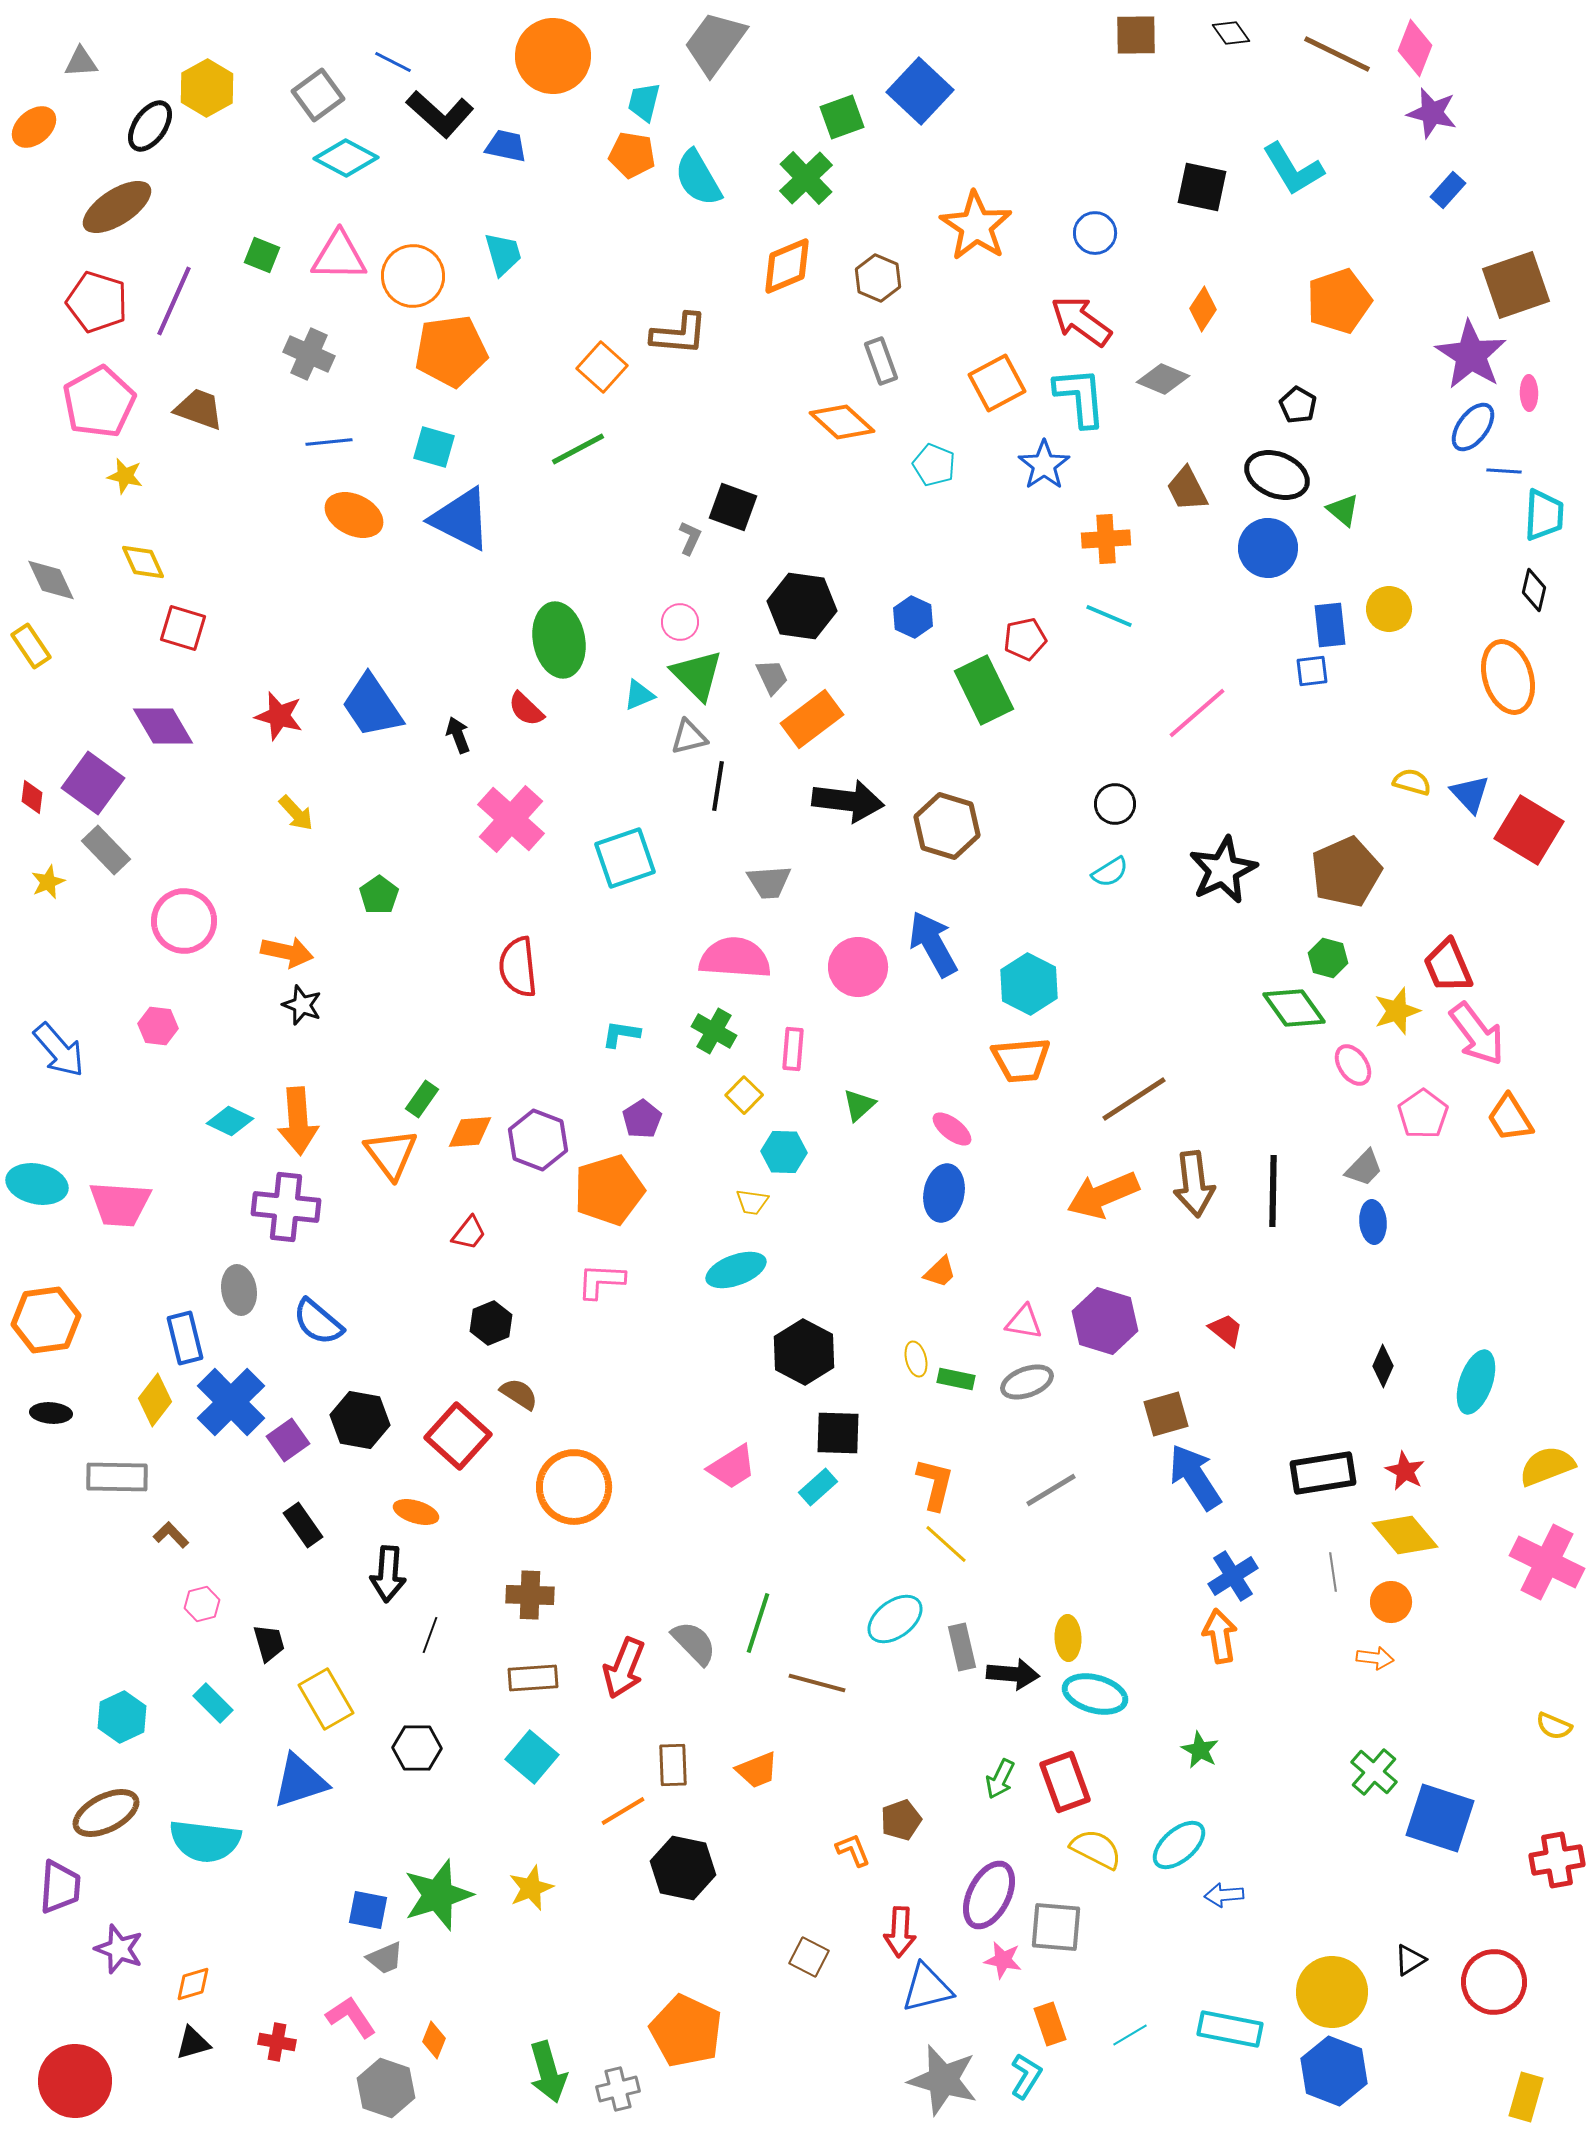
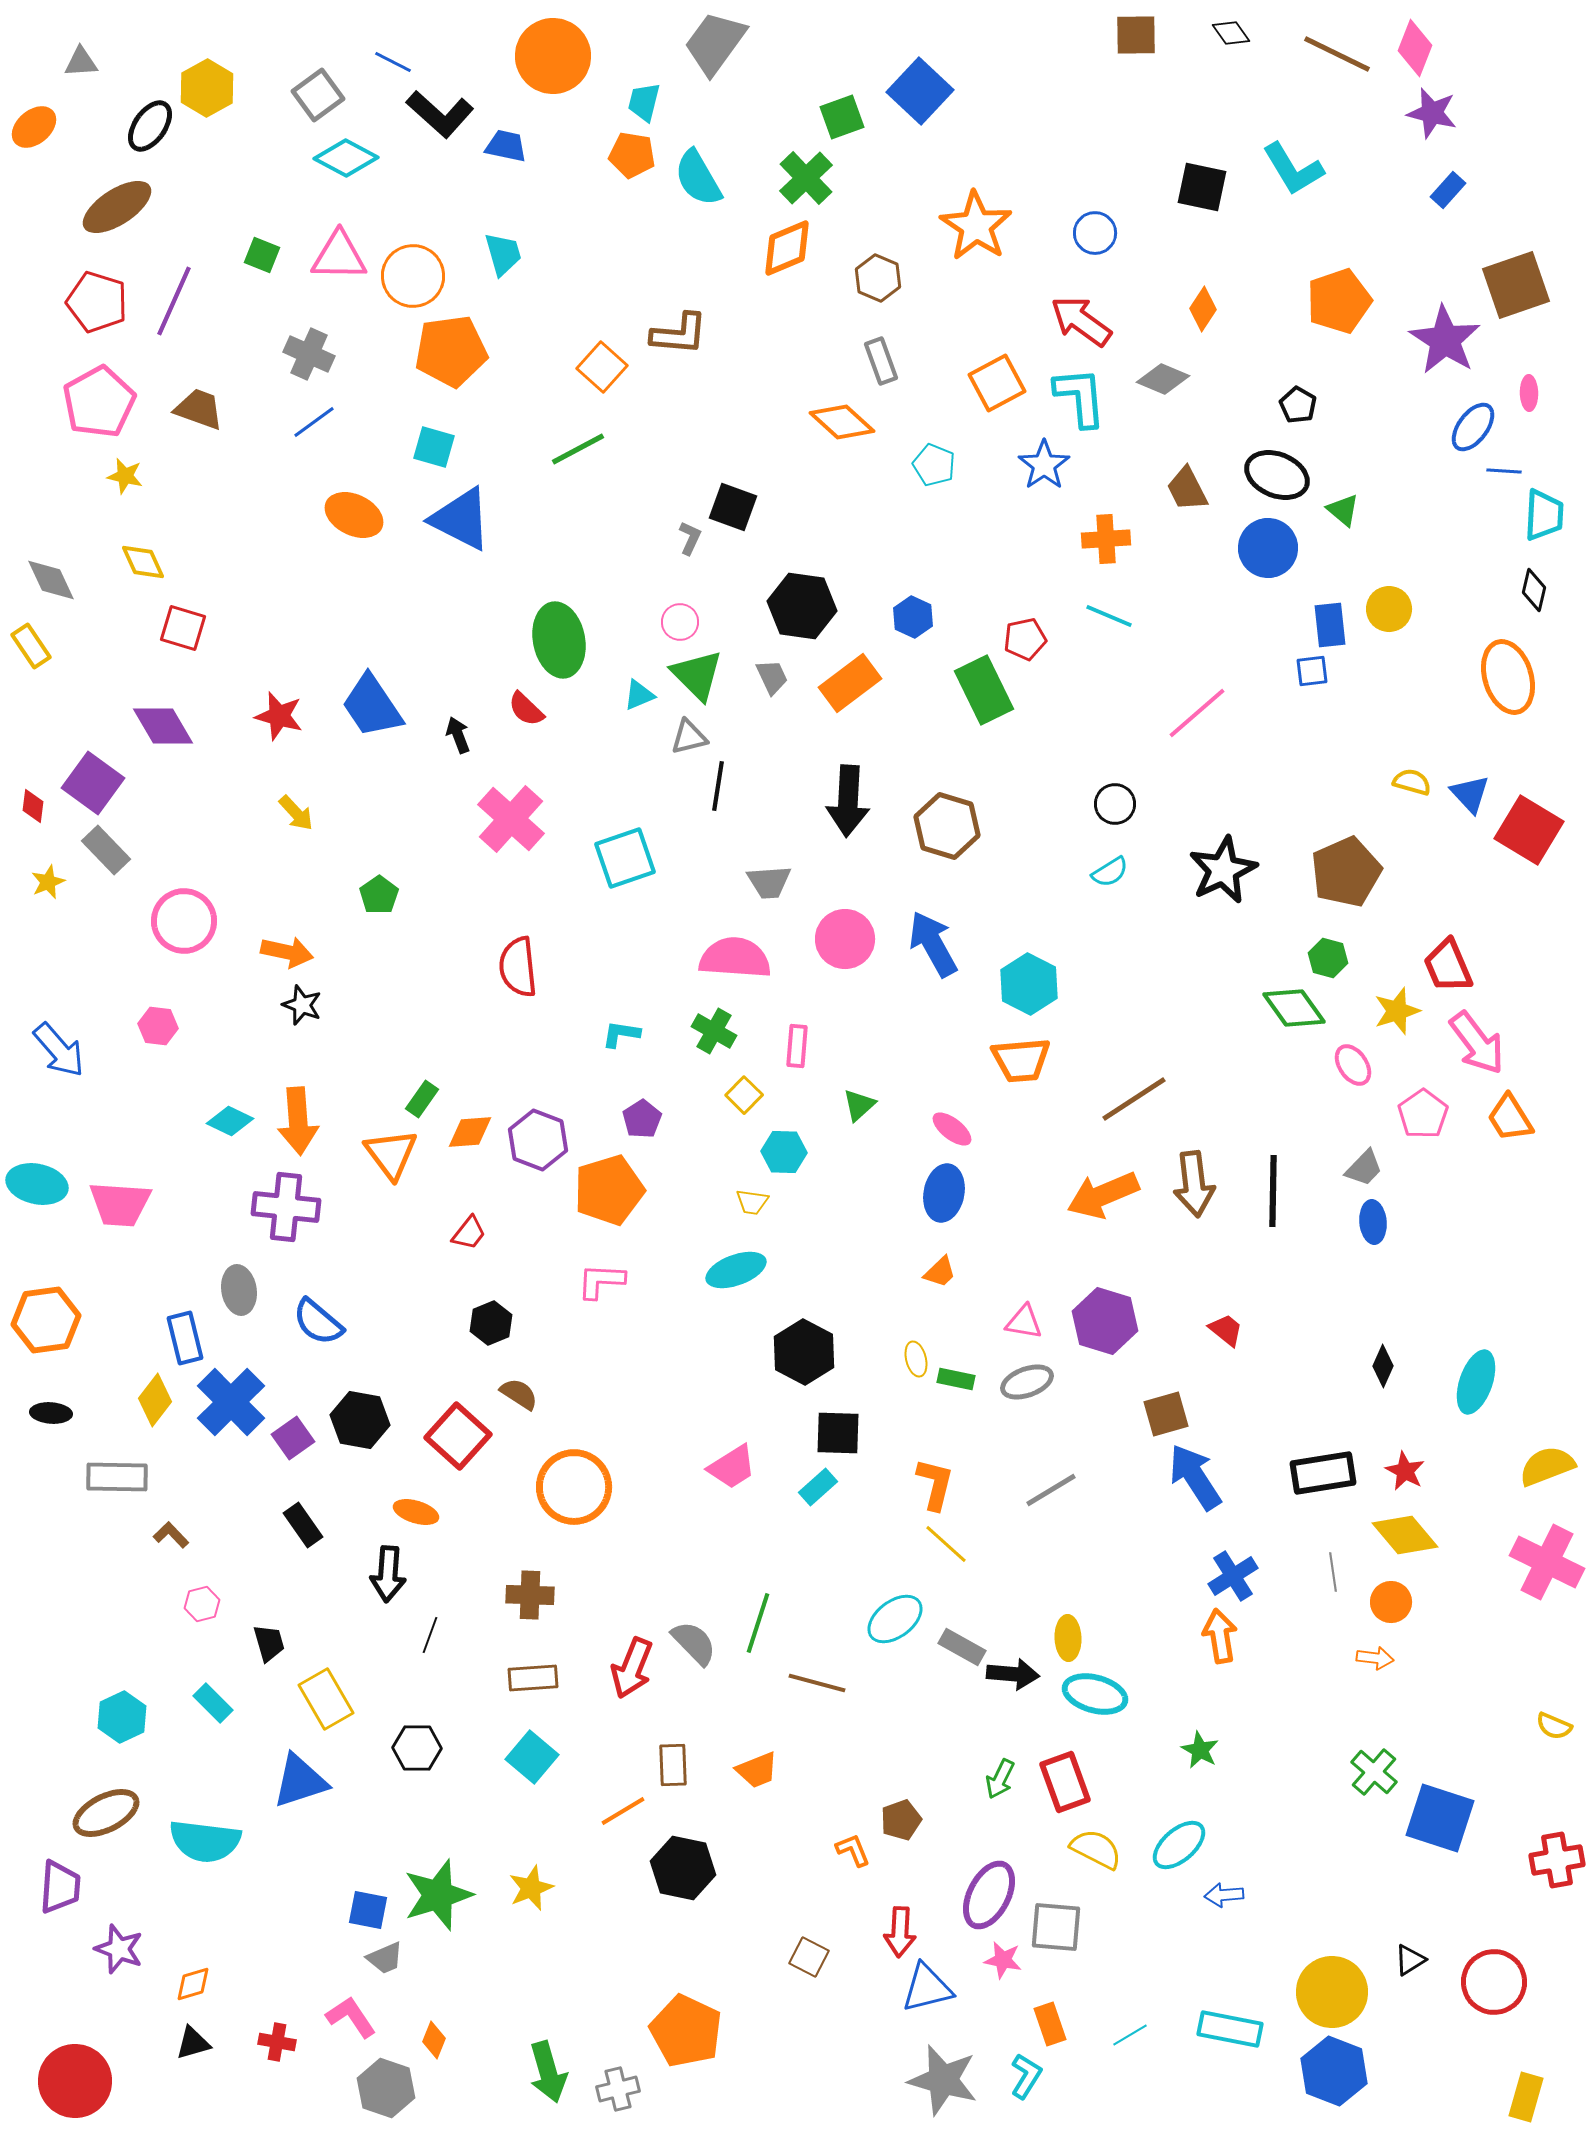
orange diamond at (787, 266): moved 18 px up
purple star at (1471, 355): moved 26 px left, 15 px up
blue line at (329, 442): moved 15 px left, 20 px up; rotated 30 degrees counterclockwise
orange rectangle at (812, 719): moved 38 px right, 36 px up
red diamond at (32, 797): moved 1 px right, 9 px down
black arrow at (848, 801): rotated 86 degrees clockwise
pink circle at (858, 967): moved 13 px left, 28 px up
pink arrow at (1477, 1034): moved 9 px down
pink rectangle at (793, 1049): moved 4 px right, 3 px up
purple square at (288, 1440): moved 5 px right, 2 px up
gray rectangle at (962, 1647): rotated 48 degrees counterclockwise
red arrow at (624, 1668): moved 8 px right
